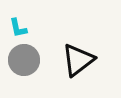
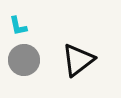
cyan L-shape: moved 2 px up
